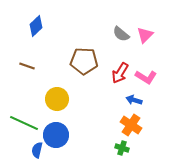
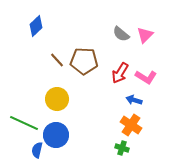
brown line: moved 30 px right, 6 px up; rotated 28 degrees clockwise
